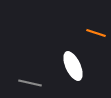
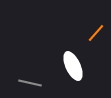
orange line: rotated 66 degrees counterclockwise
